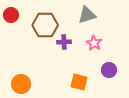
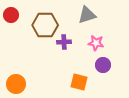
pink star: moved 2 px right; rotated 21 degrees counterclockwise
purple circle: moved 6 px left, 5 px up
orange circle: moved 5 px left
